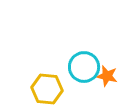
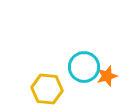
orange star: rotated 30 degrees counterclockwise
